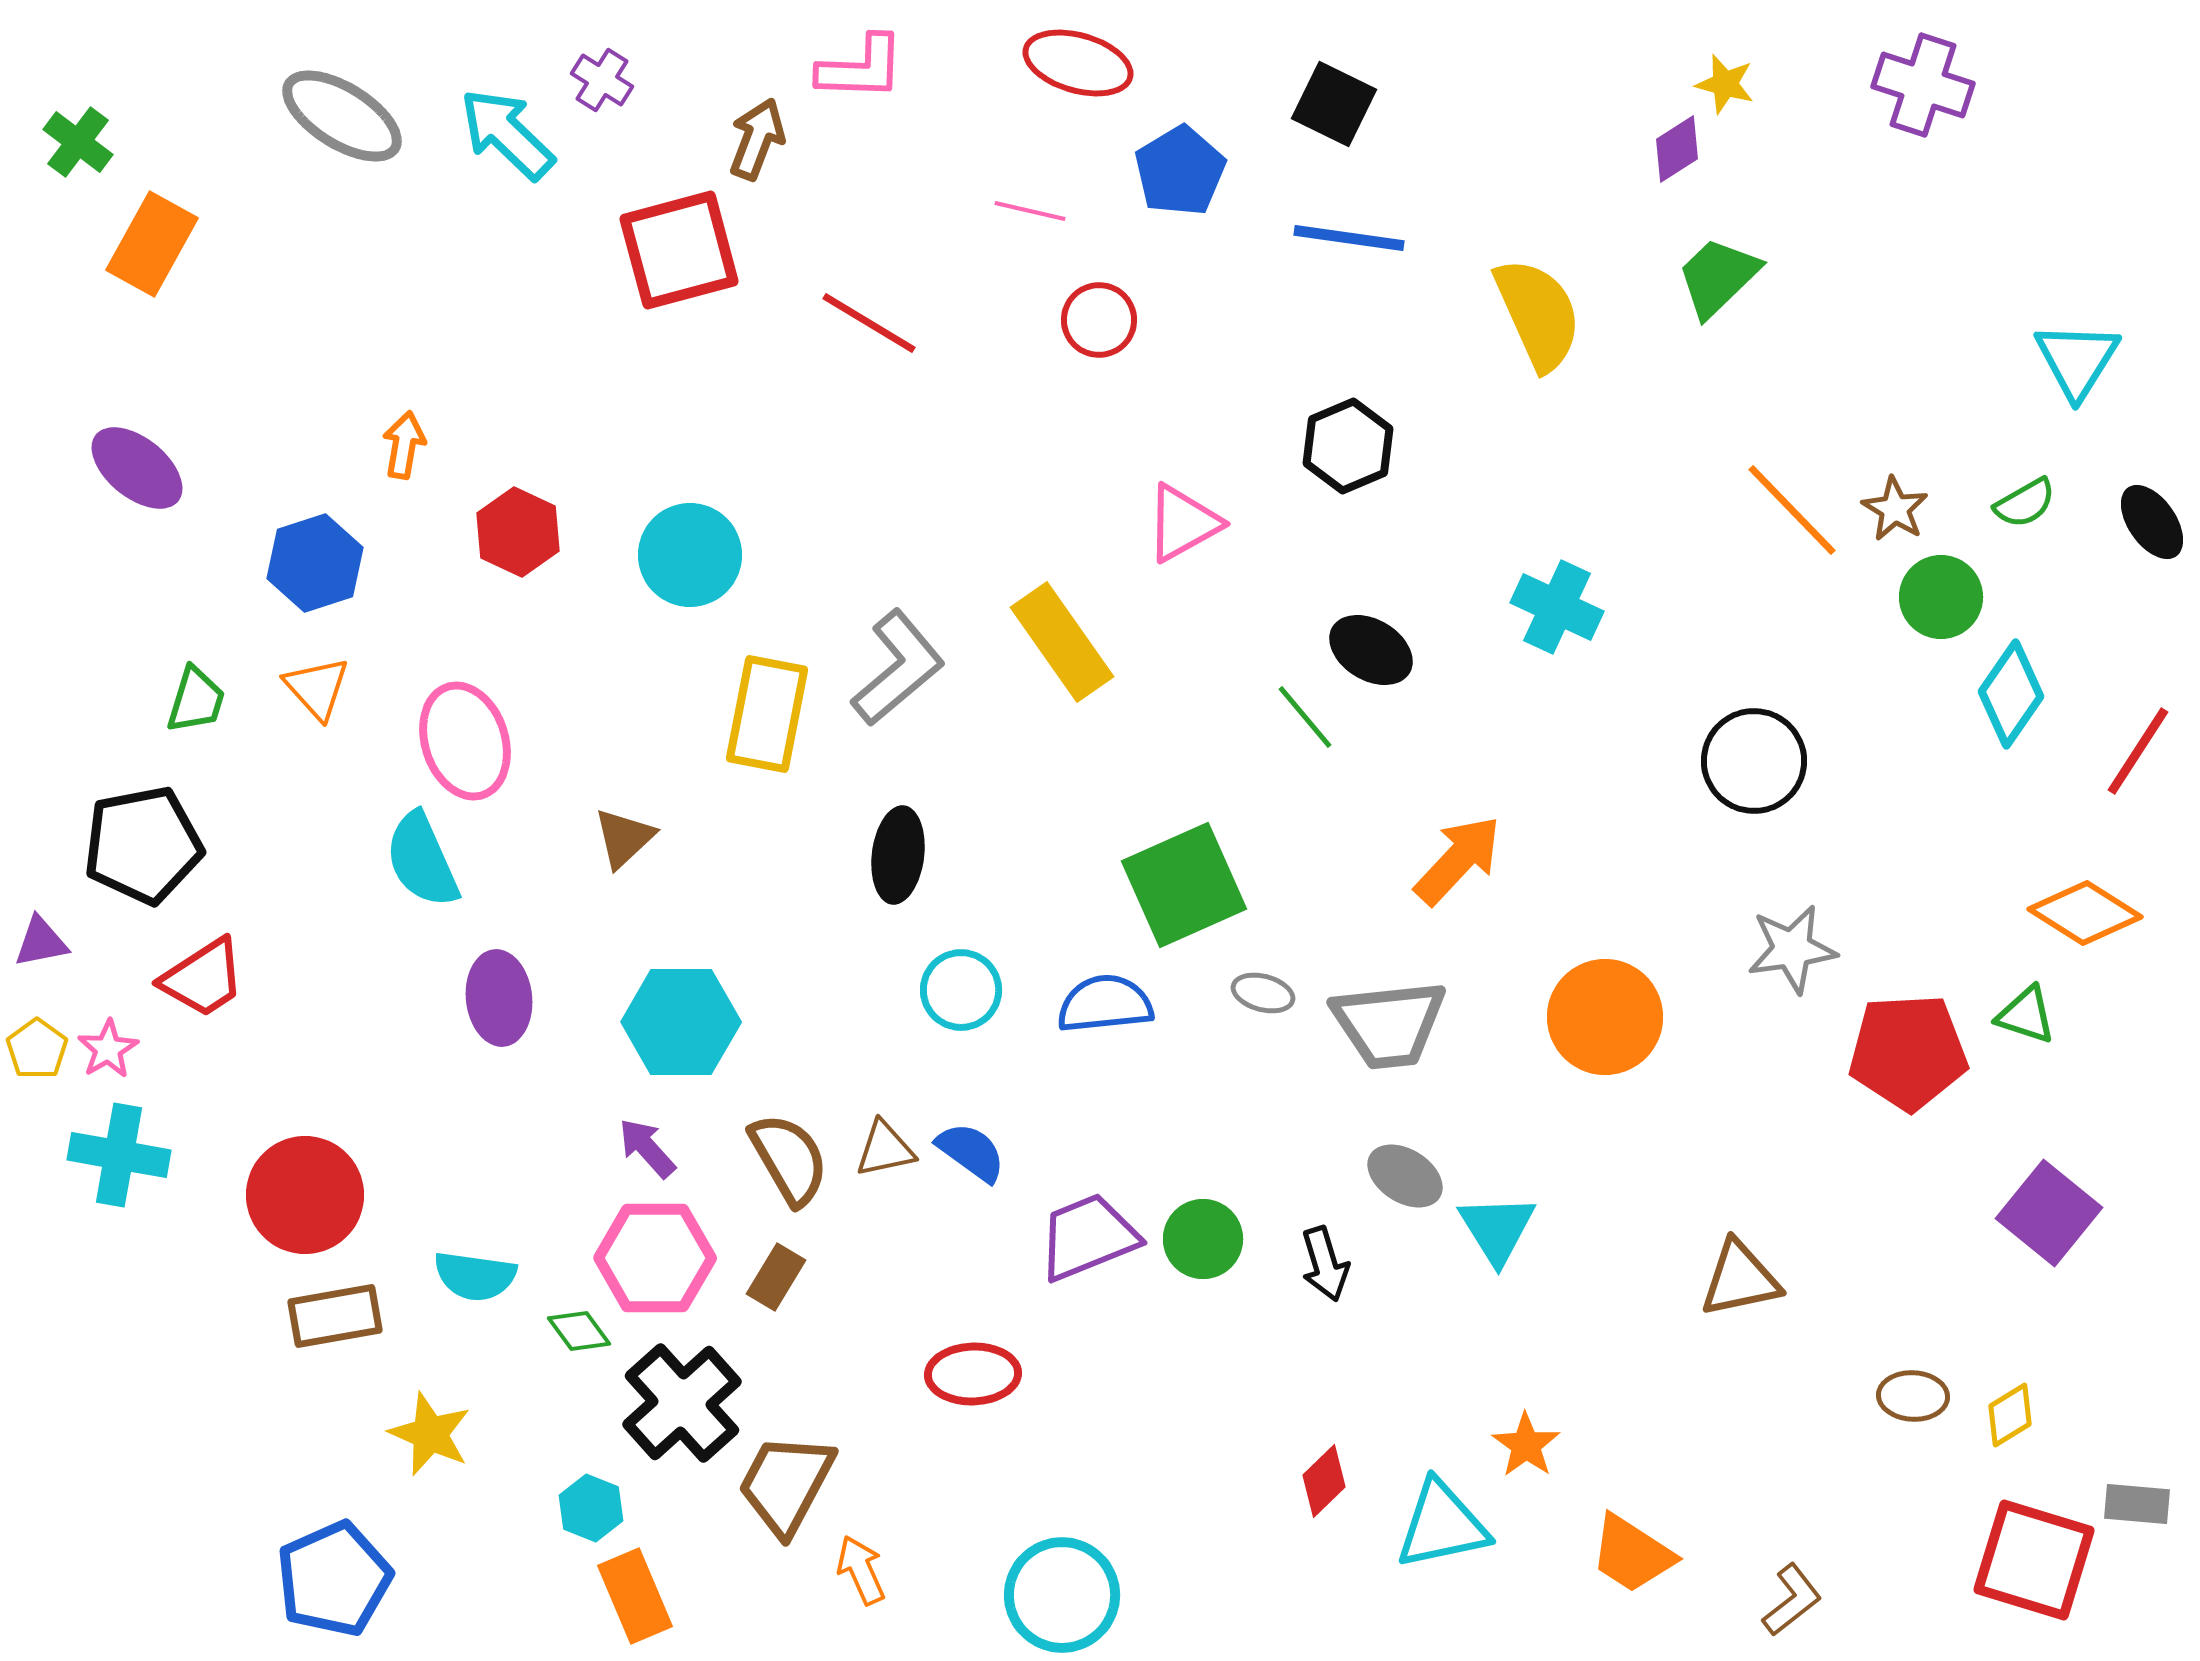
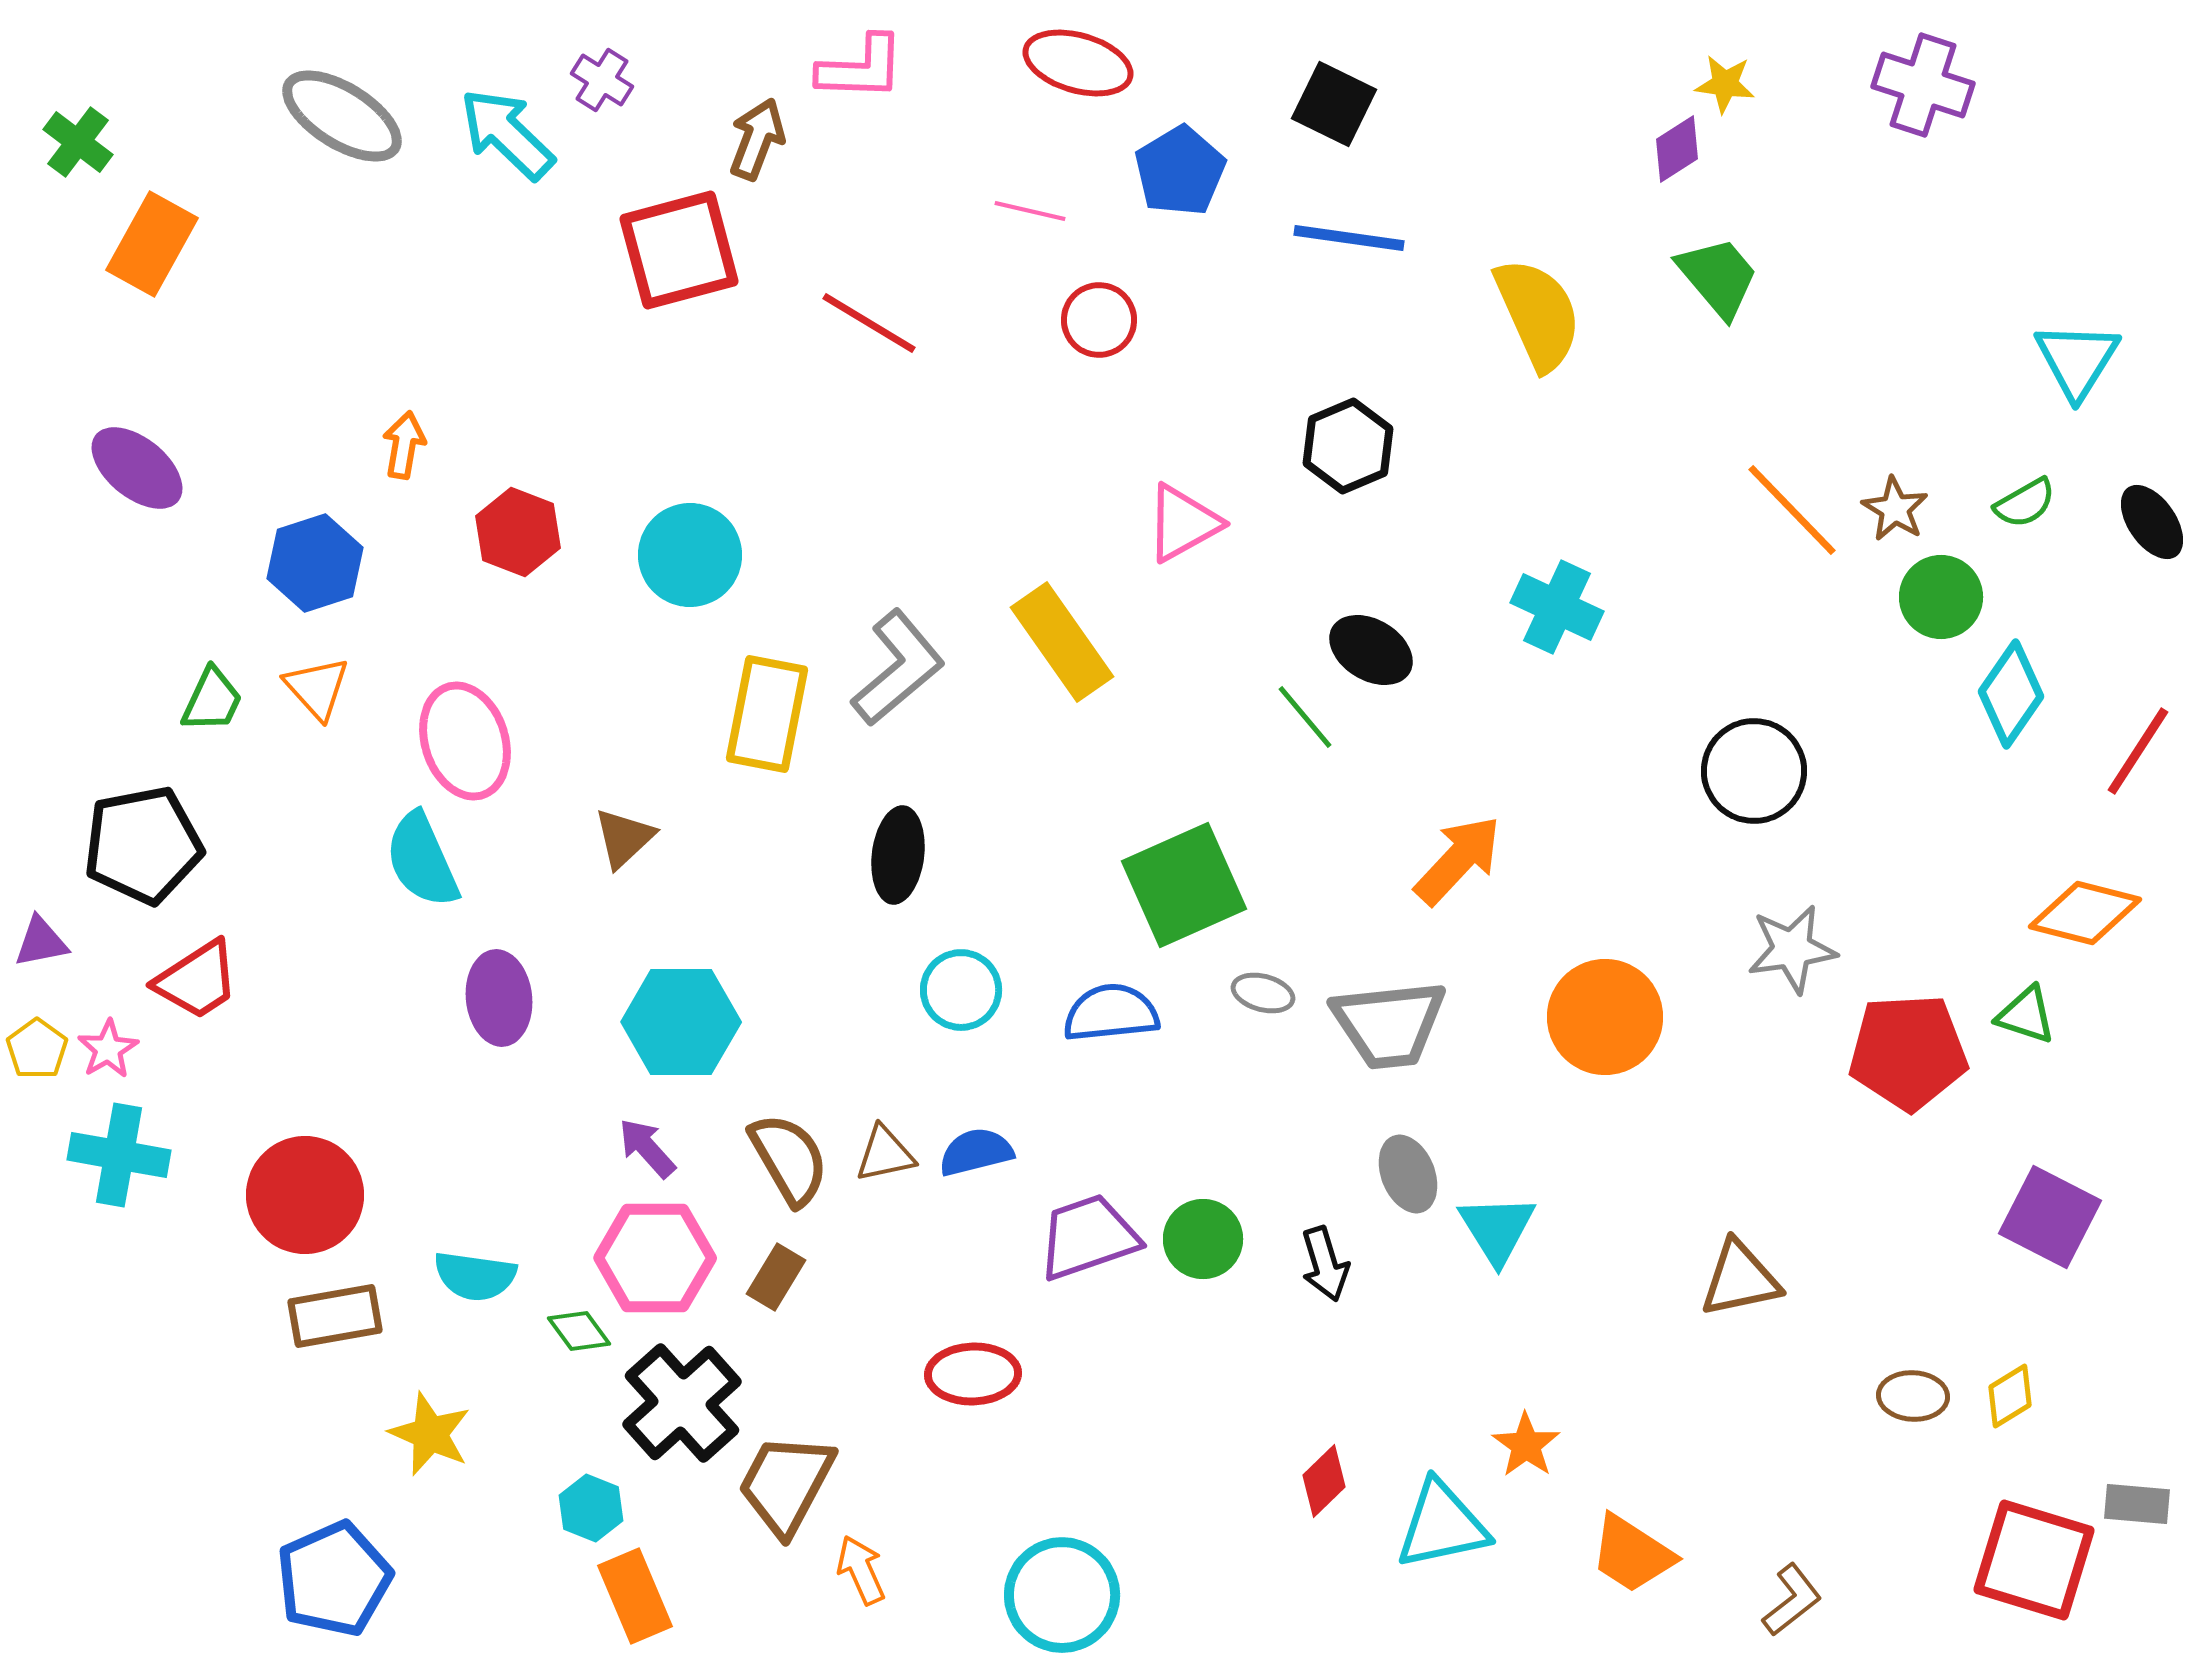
yellow star at (1725, 84): rotated 8 degrees counterclockwise
green trapezoid at (1718, 277): rotated 94 degrees clockwise
red hexagon at (518, 532): rotated 4 degrees counterclockwise
green trapezoid at (196, 700): moved 16 px right; rotated 8 degrees clockwise
black circle at (1754, 761): moved 10 px down
orange diamond at (2085, 913): rotated 18 degrees counterclockwise
red trapezoid at (203, 978): moved 6 px left, 2 px down
blue semicircle at (1105, 1004): moved 6 px right, 9 px down
brown triangle at (885, 1149): moved 5 px down
blue semicircle at (971, 1152): moved 5 px right; rotated 50 degrees counterclockwise
gray ellipse at (1405, 1176): moved 3 px right, 2 px up; rotated 36 degrees clockwise
purple square at (2049, 1213): moved 1 px right, 4 px down; rotated 12 degrees counterclockwise
purple trapezoid at (1088, 1237): rotated 3 degrees clockwise
yellow diamond at (2010, 1415): moved 19 px up
